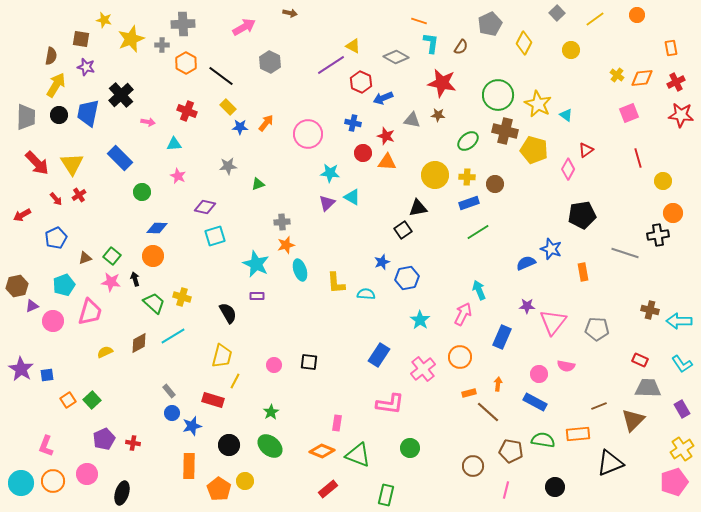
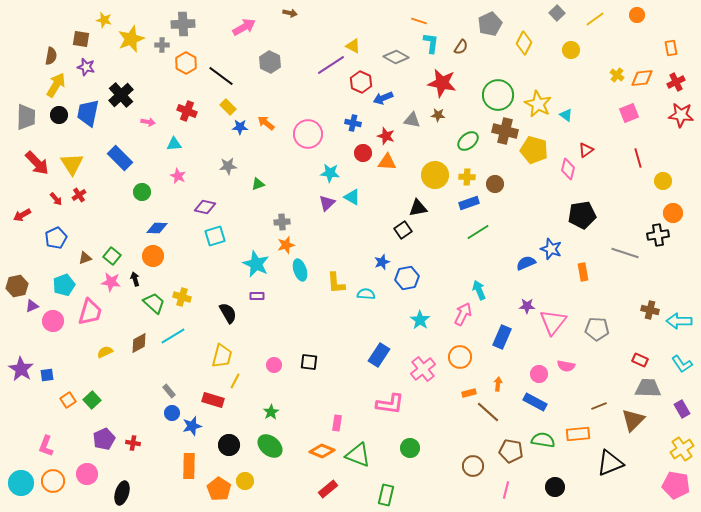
orange arrow at (266, 123): rotated 90 degrees counterclockwise
pink diamond at (568, 169): rotated 15 degrees counterclockwise
pink pentagon at (674, 482): moved 2 px right, 3 px down; rotated 28 degrees clockwise
